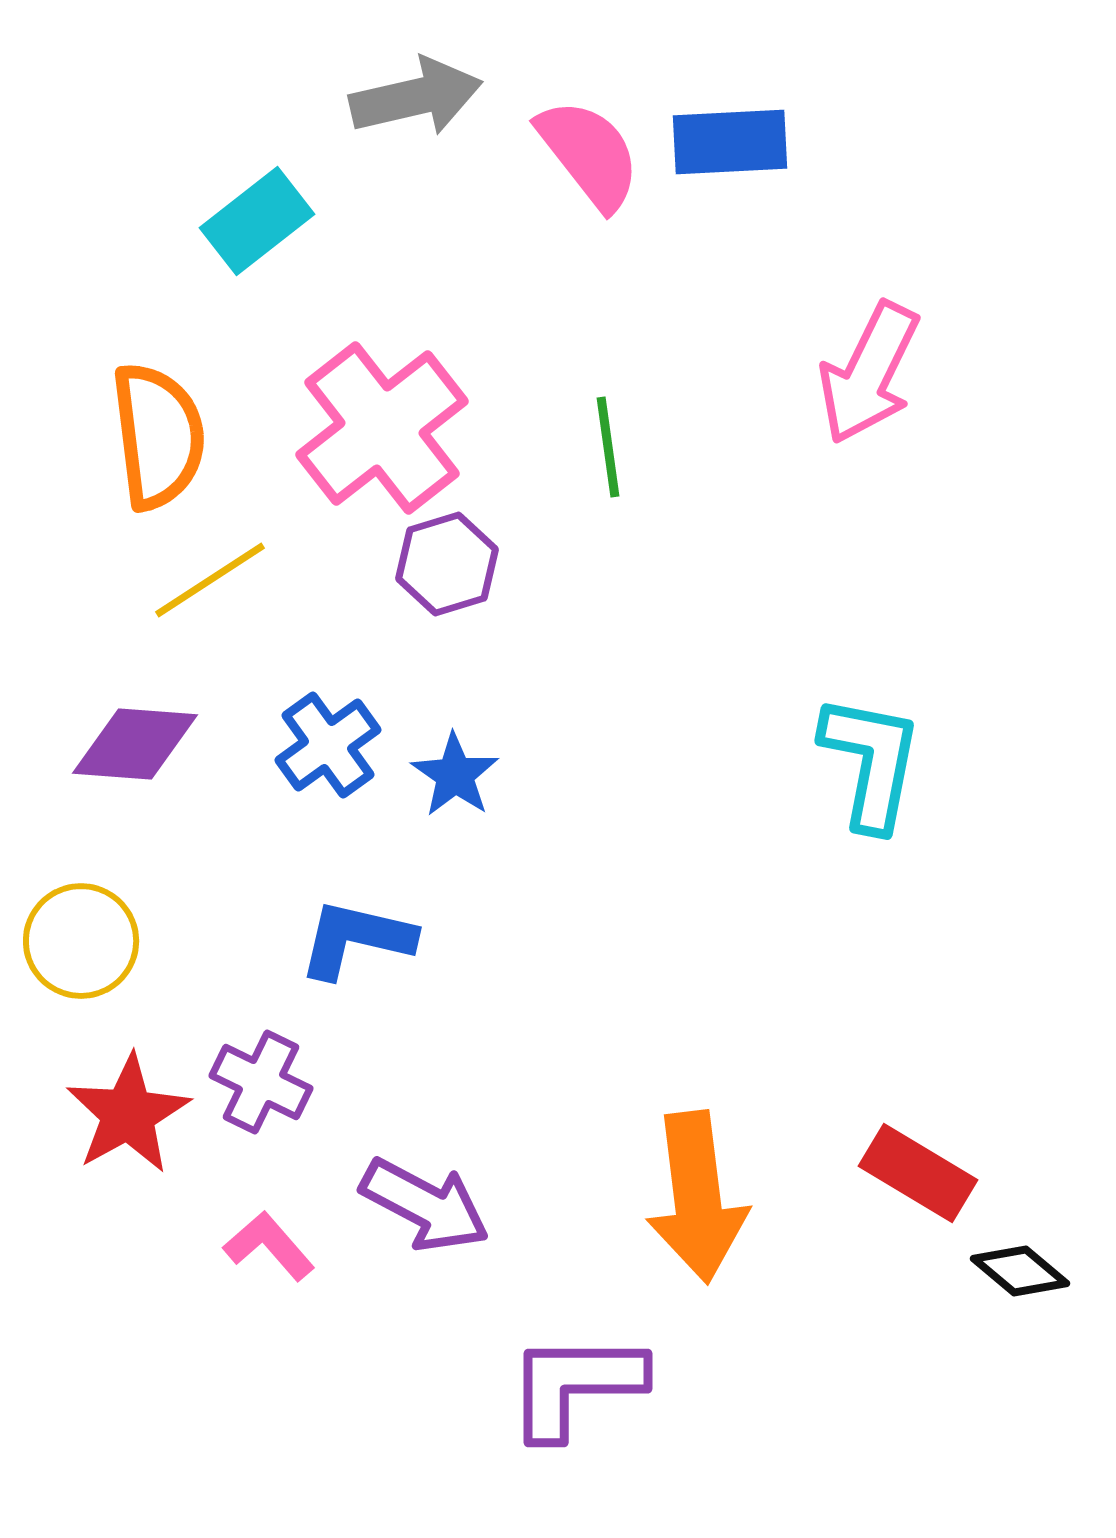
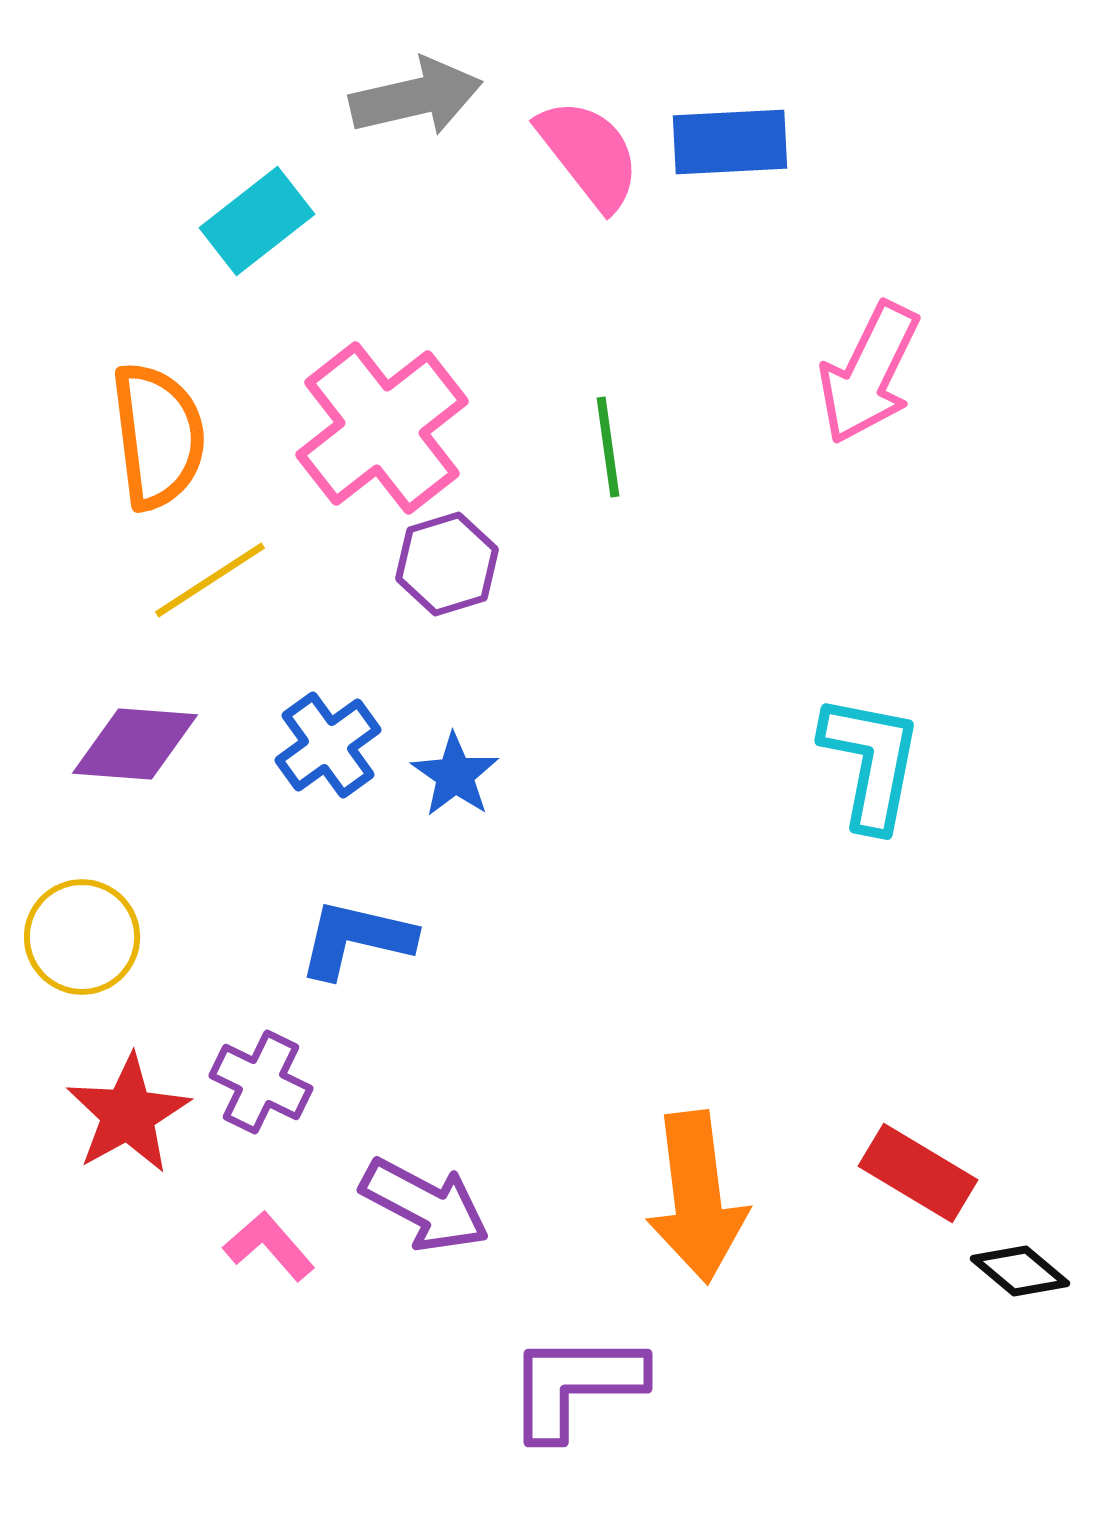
yellow circle: moved 1 px right, 4 px up
